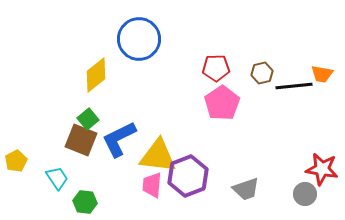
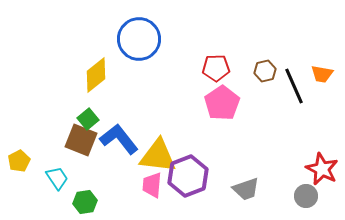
brown hexagon: moved 3 px right, 2 px up
black line: rotated 72 degrees clockwise
blue L-shape: rotated 78 degrees clockwise
yellow pentagon: moved 3 px right
red star: rotated 16 degrees clockwise
gray circle: moved 1 px right, 2 px down
green hexagon: rotated 15 degrees counterclockwise
